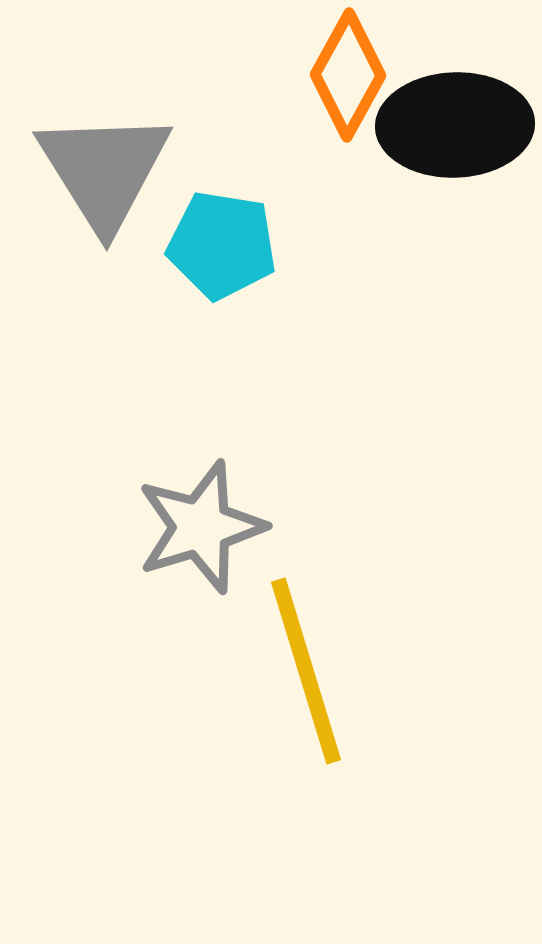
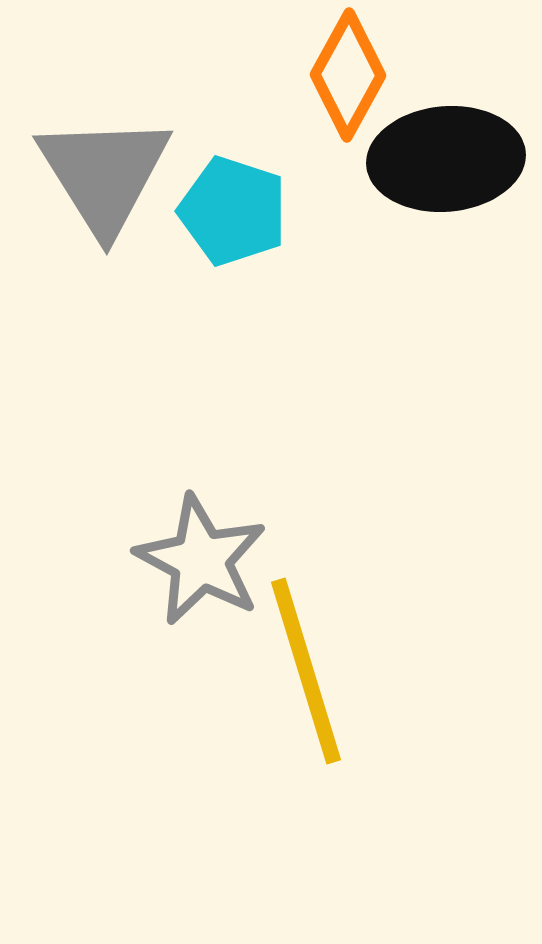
black ellipse: moved 9 px left, 34 px down; rotated 3 degrees counterclockwise
gray triangle: moved 4 px down
cyan pentagon: moved 11 px right, 34 px up; rotated 9 degrees clockwise
gray star: moved 33 px down; rotated 27 degrees counterclockwise
